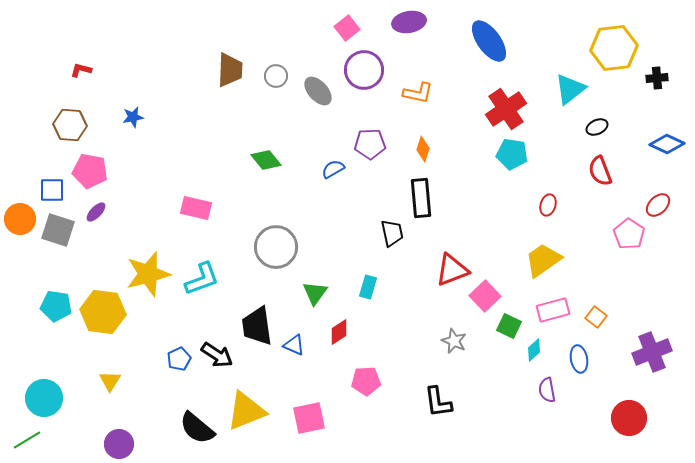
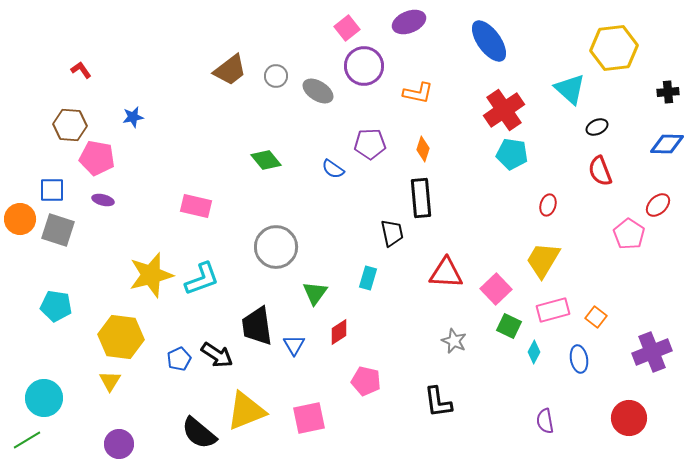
purple ellipse at (409, 22): rotated 12 degrees counterclockwise
red L-shape at (81, 70): rotated 40 degrees clockwise
brown trapezoid at (230, 70): rotated 51 degrees clockwise
purple circle at (364, 70): moved 4 px up
black cross at (657, 78): moved 11 px right, 14 px down
cyan triangle at (570, 89): rotated 40 degrees counterclockwise
gray ellipse at (318, 91): rotated 16 degrees counterclockwise
red cross at (506, 109): moved 2 px left, 1 px down
blue diamond at (667, 144): rotated 24 degrees counterclockwise
blue semicircle at (333, 169): rotated 115 degrees counterclockwise
pink pentagon at (90, 171): moved 7 px right, 13 px up
pink rectangle at (196, 208): moved 2 px up
purple ellipse at (96, 212): moved 7 px right, 12 px up; rotated 60 degrees clockwise
yellow trapezoid at (543, 260): rotated 24 degrees counterclockwise
red triangle at (452, 270): moved 6 px left, 3 px down; rotated 24 degrees clockwise
yellow star at (148, 274): moved 3 px right, 1 px down
cyan rectangle at (368, 287): moved 9 px up
pink square at (485, 296): moved 11 px right, 7 px up
yellow hexagon at (103, 312): moved 18 px right, 25 px down
blue triangle at (294, 345): rotated 35 degrees clockwise
cyan diamond at (534, 350): moved 2 px down; rotated 20 degrees counterclockwise
pink pentagon at (366, 381): rotated 16 degrees clockwise
purple semicircle at (547, 390): moved 2 px left, 31 px down
black semicircle at (197, 428): moved 2 px right, 5 px down
